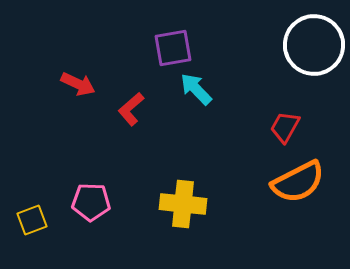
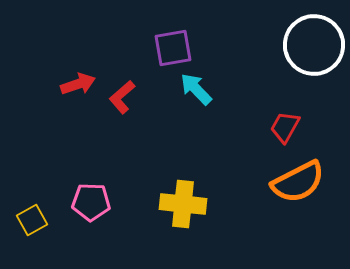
red arrow: rotated 44 degrees counterclockwise
red L-shape: moved 9 px left, 12 px up
yellow square: rotated 8 degrees counterclockwise
